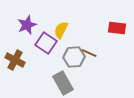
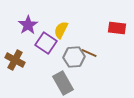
purple star: moved 1 px right; rotated 12 degrees counterclockwise
